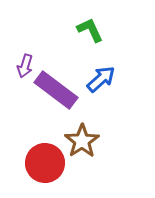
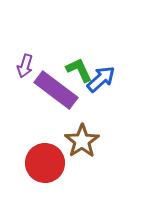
green L-shape: moved 11 px left, 40 px down
